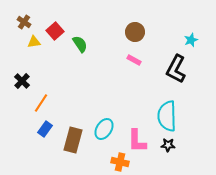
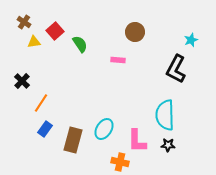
pink rectangle: moved 16 px left; rotated 24 degrees counterclockwise
cyan semicircle: moved 2 px left, 1 px up
